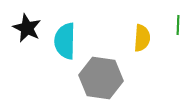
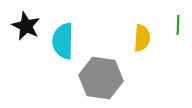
black star: moved 1 px left, 2 px up
cyan semicircle: moved 2 px left
